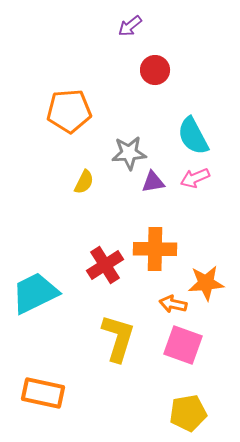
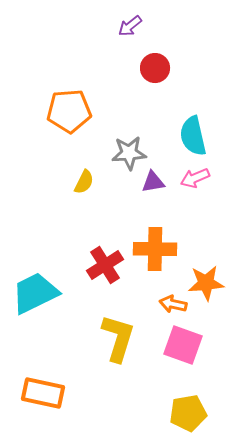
red circle: moved 2 px up
cyan semicircle: rotated 15 degrees clockwise
